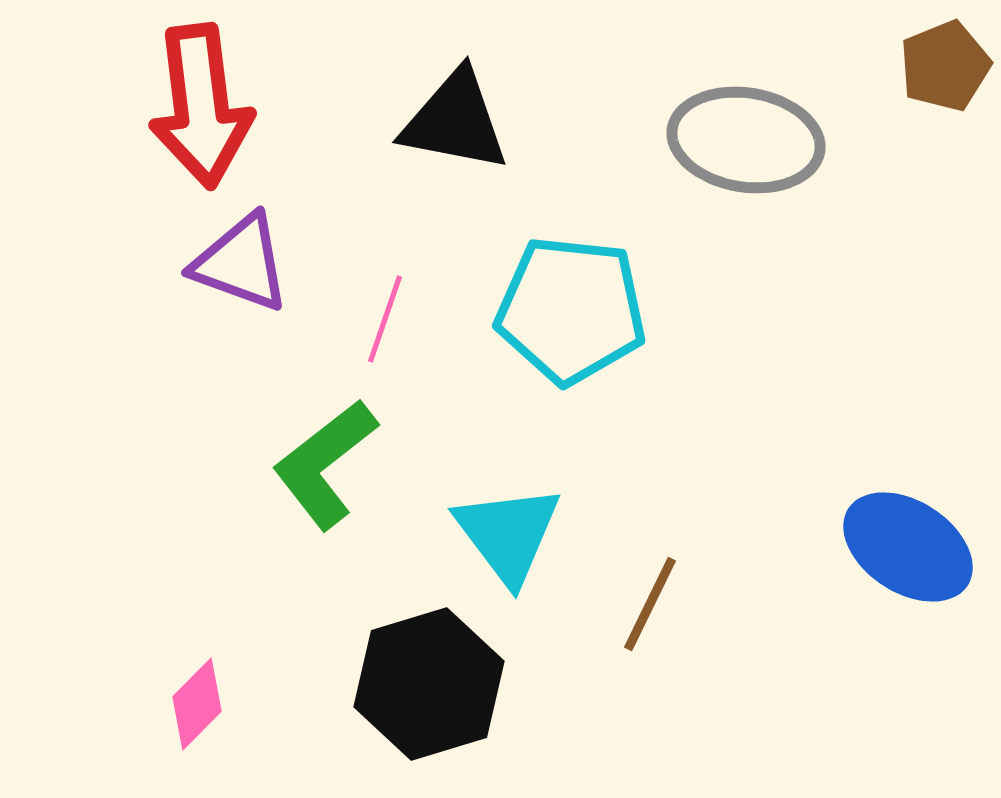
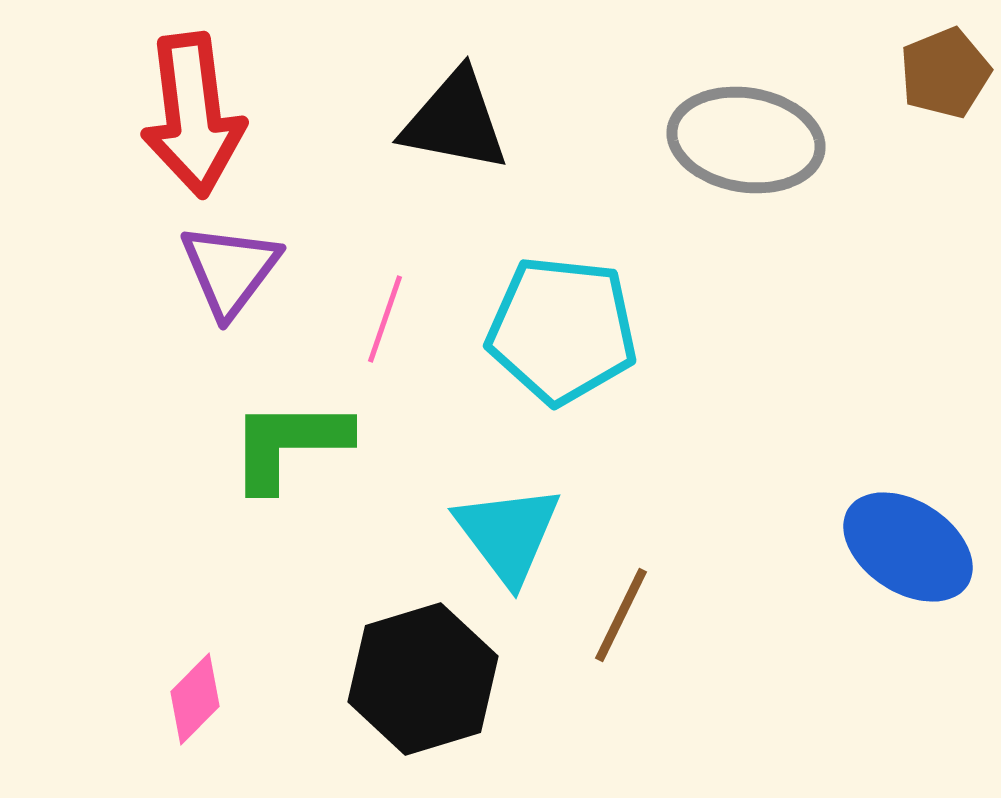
brown pentagon: moved 7 px down
red arrow: moved 8 px left, 9 px down
purple triangle: moved 11 px left, 7 px down; rotated 47 degrees clockwise
cyan pentagon: moved 9 px left, 20 px down
green L-shape: moved 36 px left, 20 px up; rotated 38 degrees clockwise
brown line: moved 29 px left, 11 px down
black hexagon: moved 6 px left, 5 px up
pink diamond: moved 2 px left, 5 px up
